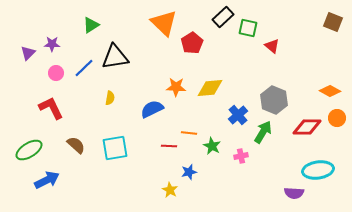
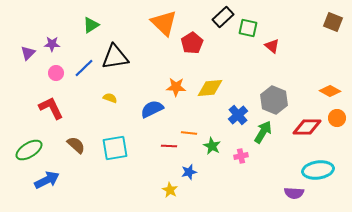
yellow semicircle: rotated 80 degrees counterclockwise
